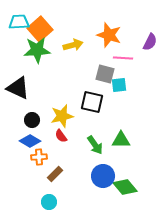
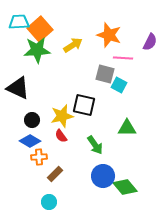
yellow arrow: rotated 18 degrees counterclockwise
cyan square: rotated 35 degrees clockwise
black square: moved 8 px left, 3 px down
green triangle: moved 6 px right, 12 px up
